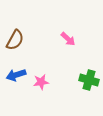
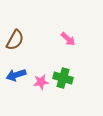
green cross: moved 26 px left, 2 px up
